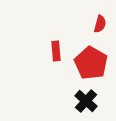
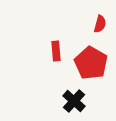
black cross: moved 12 px left
